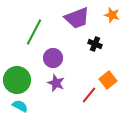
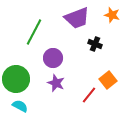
green circle: moved 1 px left, 1 px up
